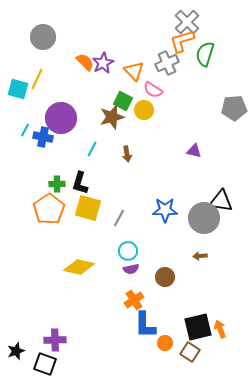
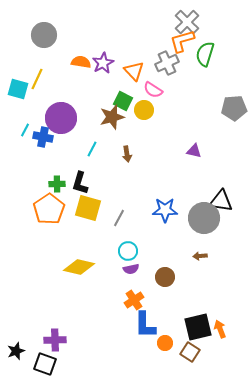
gray circle at (43, 37): moved 1 px right, 2 px up
orange semicircle at (85, 62): moved 4 px left; rotated 36 degrees counterclockwise
